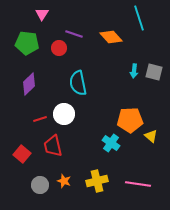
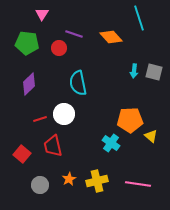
orange star: moved 5 px right, 2 px up; rotated 24 degrees clockwise
